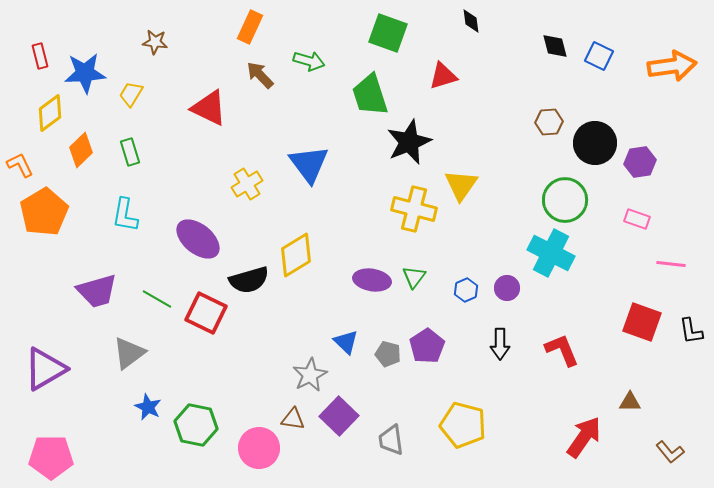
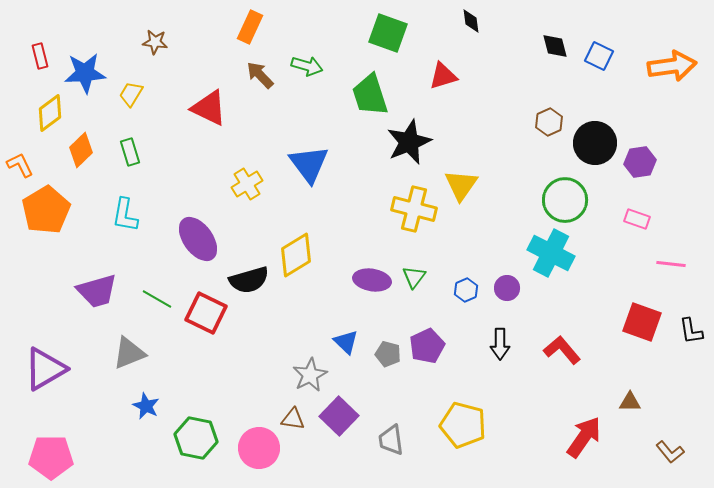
green arrow at (309, 61): moved 2 px left, 5 px down
brown hexagon at (549, 122): rotated 20 degrees counterclockwise
orange pentagon at (44, 212): moved 2 px right, 2 px up
purple ellipse at (198, 239): rotated 15 degrees clockwise
purple pentagon at (427, 346): rotated 8 degrees clockwise
red L-shape at (562, 350): rotated 18 degrees counterclockwise
gray triangle at (129, 353): rotated 15 degrees clockwise
blue star at (148, 407): moved 2 px left, 1 px up
green hexagon at (196, 425): moved 13 px down
